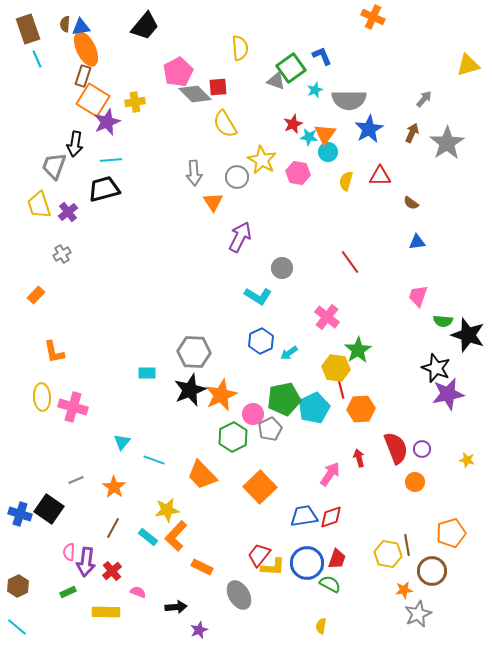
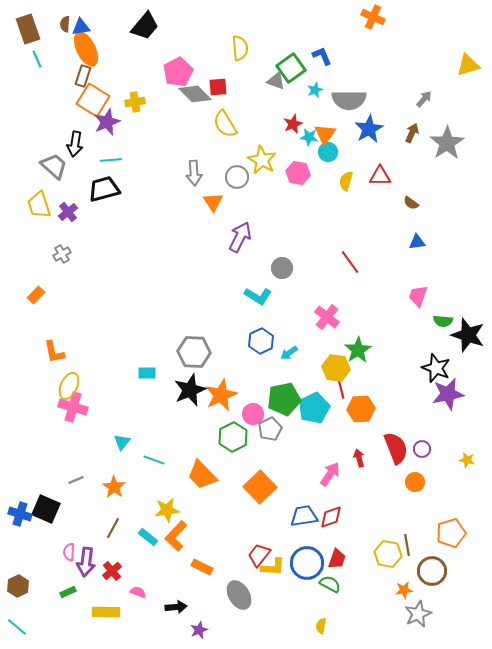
gray trapezoid at (54, 166): rotated 112 degrees clockwise
yellow ellipse at (42, 397): moved 27 px right, 11 px up; rotated 28 degrees clockwise
black square at (49, 509): moved 3 px left; rotated 12 degrees counterclockwise
